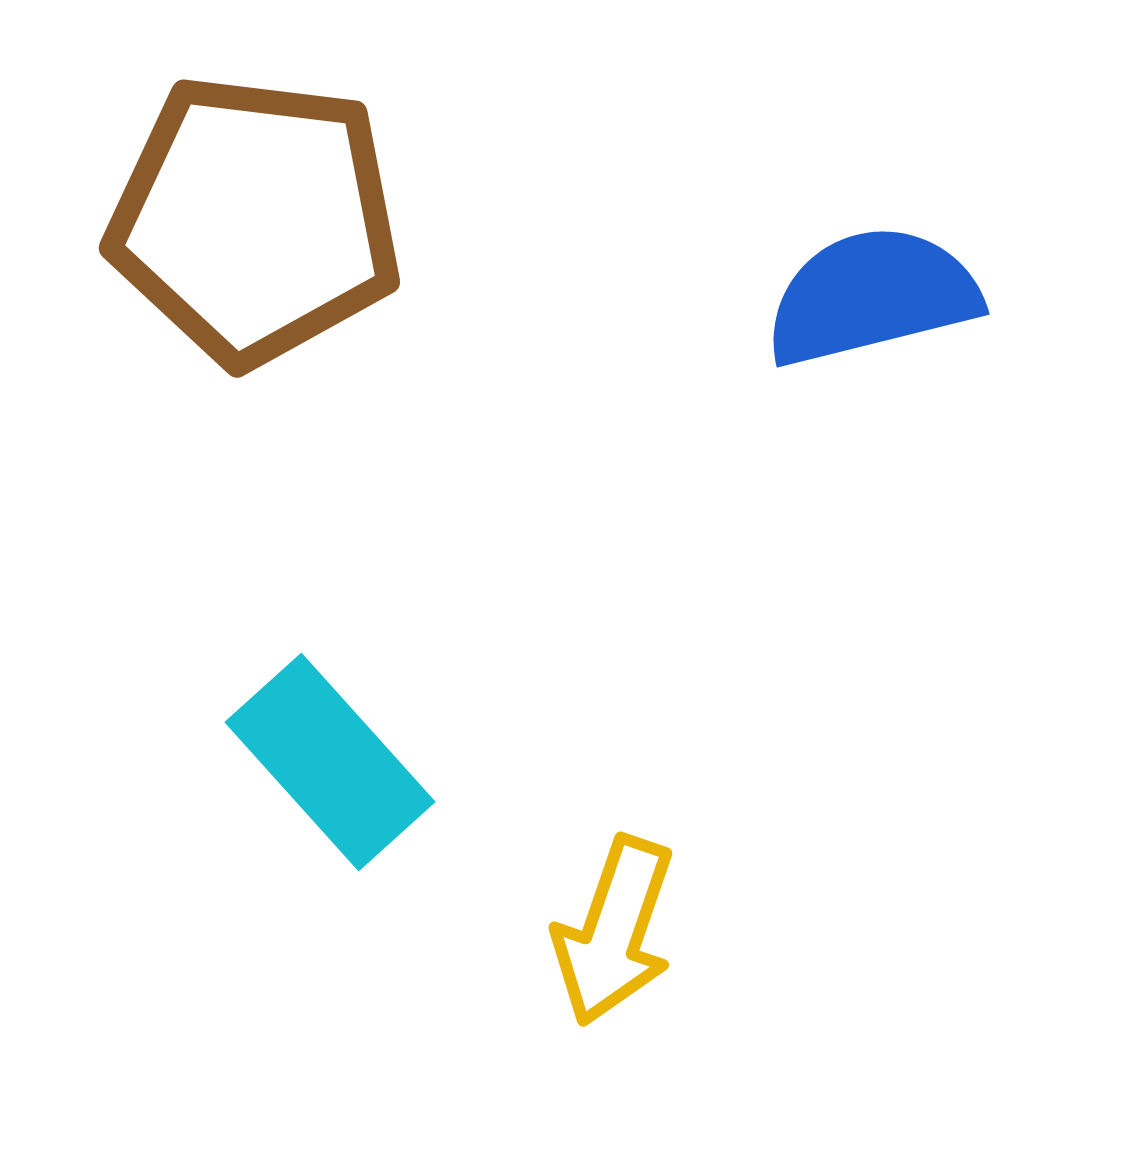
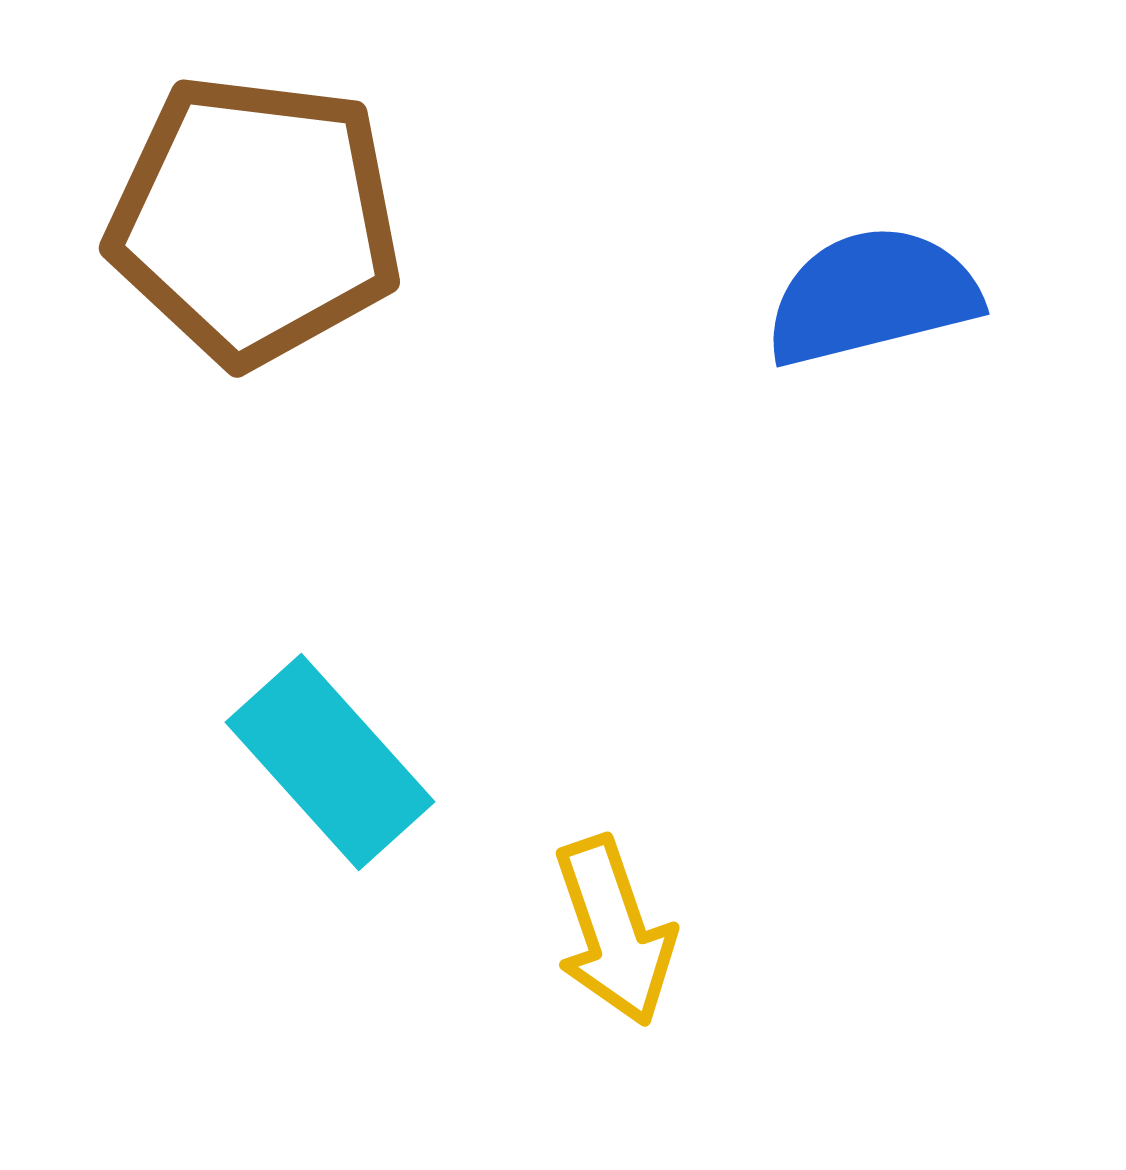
yellow arrow: rotated 38 degrees counterclockwise
